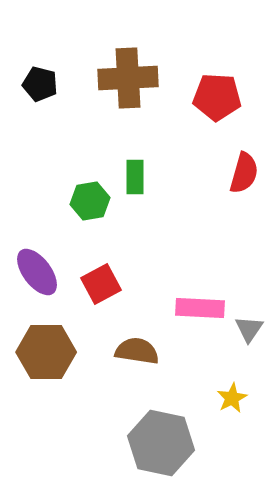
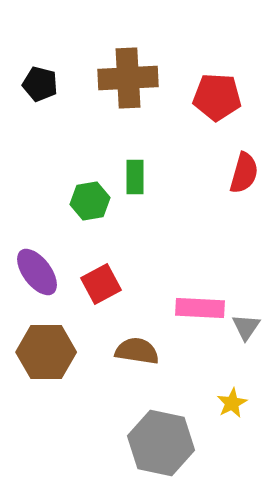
gray triangle: moved 3 px left, 2 px up
yellow star: moved 5 px down
